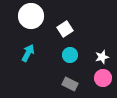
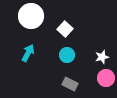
white square: rotated 14 degrees counterclockwise
cyan circle: moved 3 px left
pink circle: moved 3 px right
